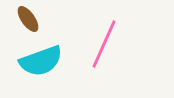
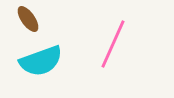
pink line: moved 9 px right
